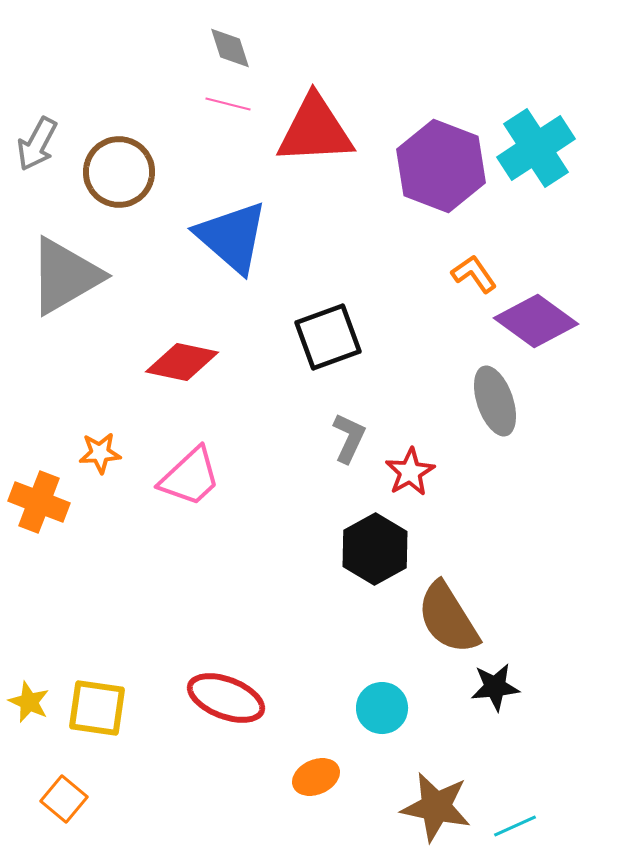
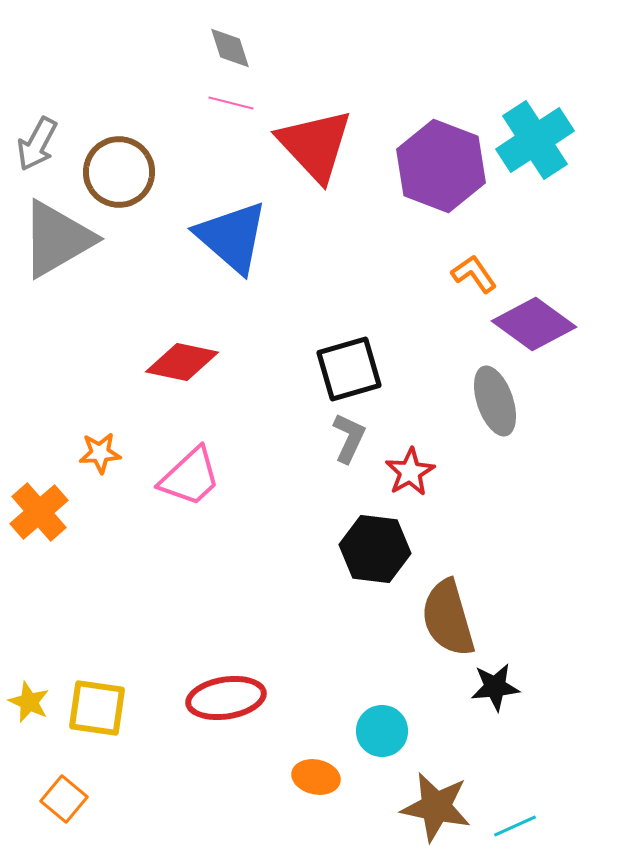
pink line: moved 3 px right, 1 px up
red triangle: moved 15 px down; rotated 50 degrees clockwise
cyan cross: moved 1 px left, 8 px up
gray triangle: moved 8 px left, 37 px up
purple diamond: moved 2 px left, 3 px down
black square: moved 21 px right, 32 px down; rotated 4 degrees clockwise
orange cross: moved 10 px down; rotated 28 degrees clockwise
black hexagon: rotated 24 degrees counterclockwise
brown semicircle: rotated 16 degrees clockwise
red ellipse: rotated 30 degrees counterclockwise
cyan circle: moved 23 px down
orange ellipse: rotated 36 degrees clockwise
